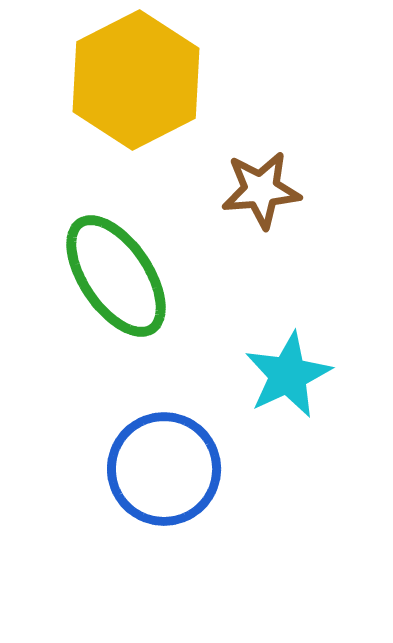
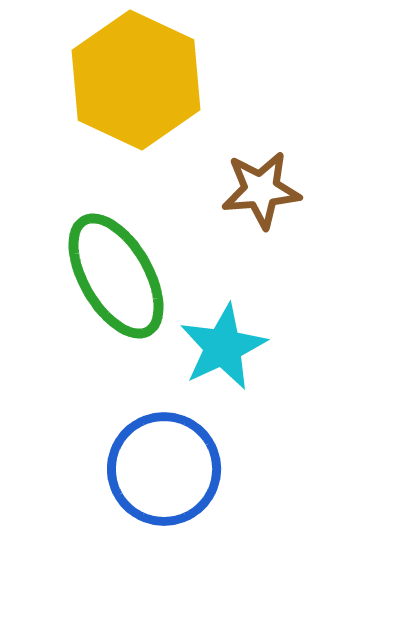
yellow hexagon: rotated 8 degrees counterclockwise
green ellipse: rotated 4 degrees clockwise
cyan star: moved 65 px left, 28 px up
